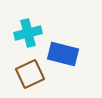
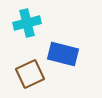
cyan cross: moved 1 px left, 10 px up
